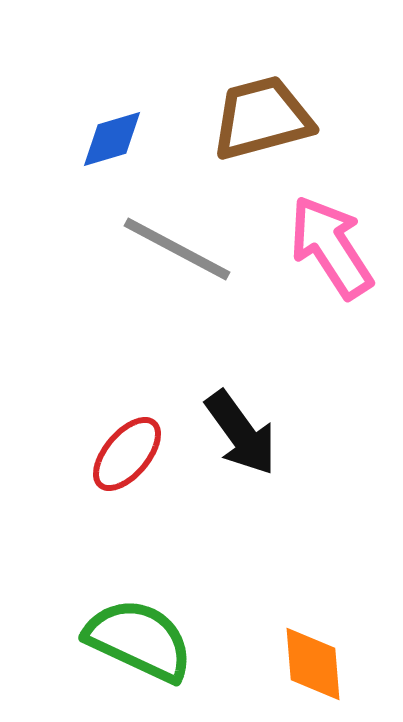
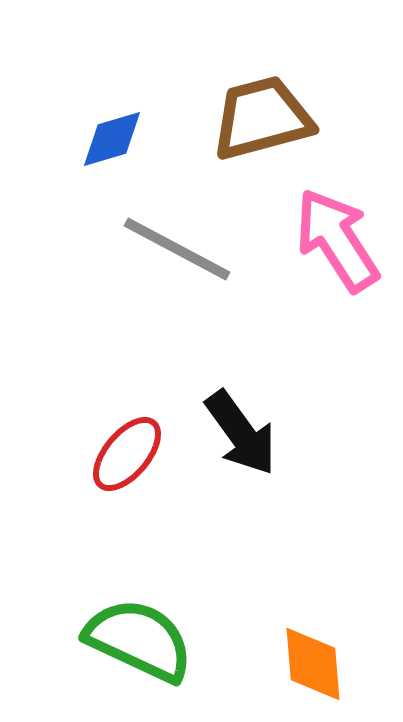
pink arrow: moved 6 px right, 7 px up
